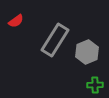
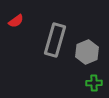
gray rectangle: rotated 16 degrees counterclockwise
green cross: moved 1 px left, 2 px up
